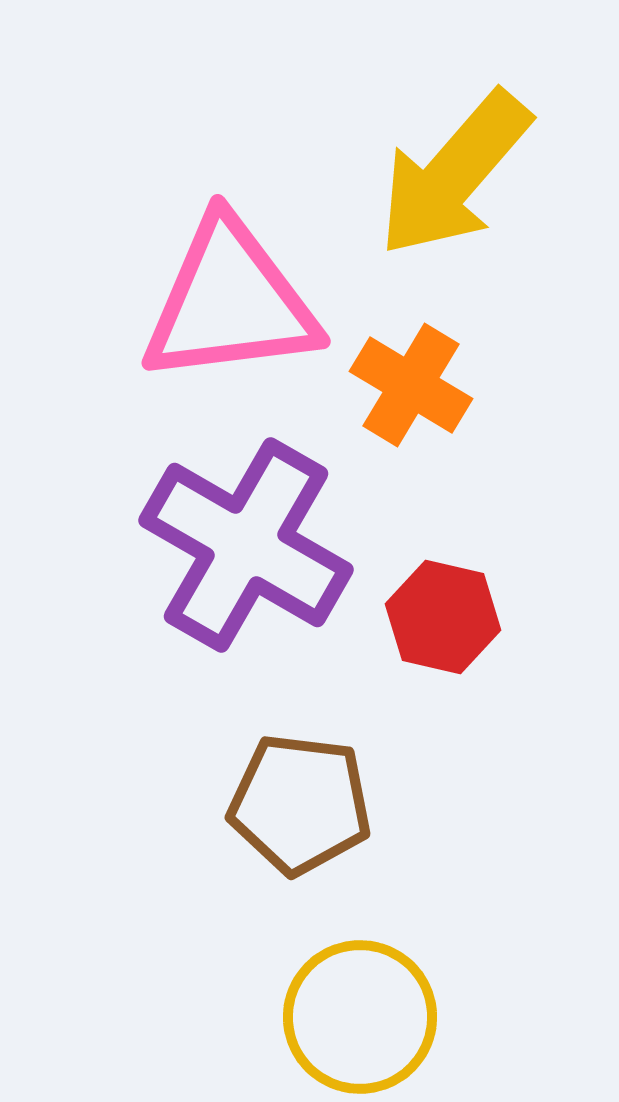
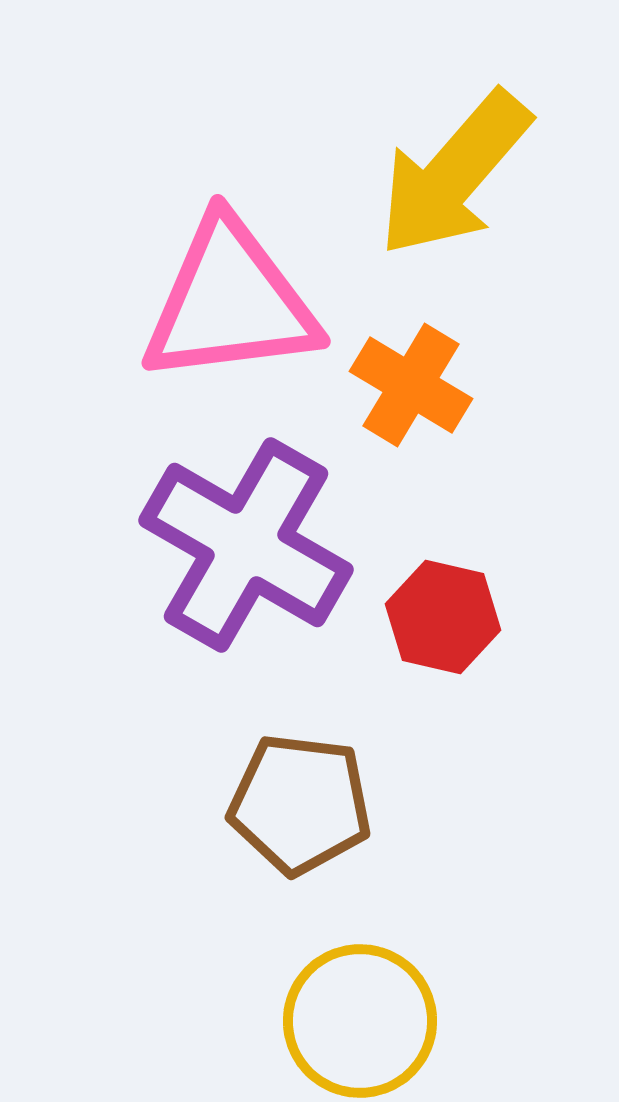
yellow circle: moved 4 px down
